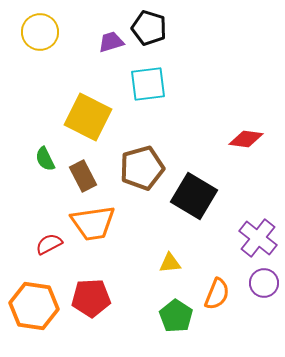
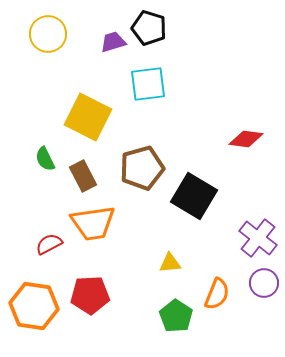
yellow circle: moved 8 px right, 2 px down
purple trapezoid: moved 2 px right
red pentagon: moved 1 px left, 3 px up
